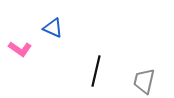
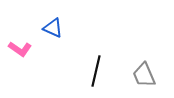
gray trapezoid: moved 6 px up; rotated 36 degrees counterclockwise
